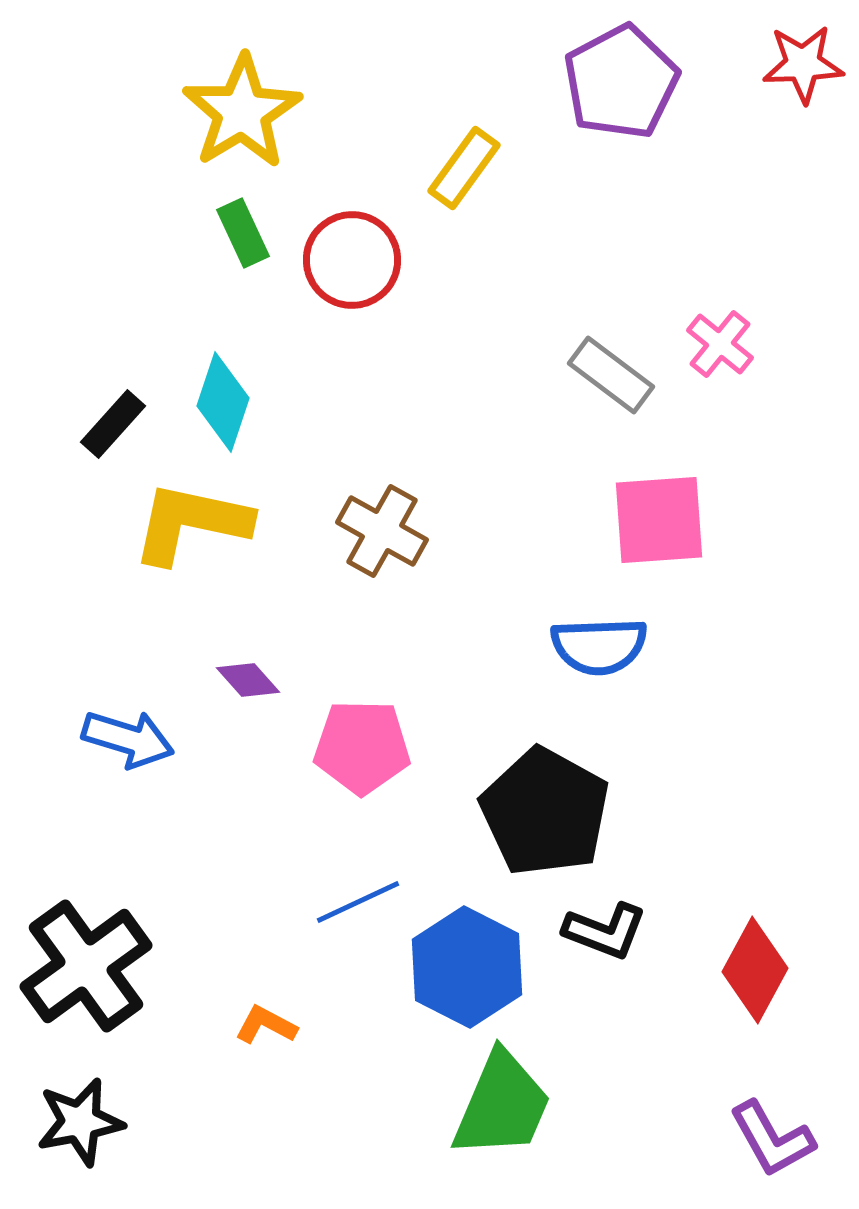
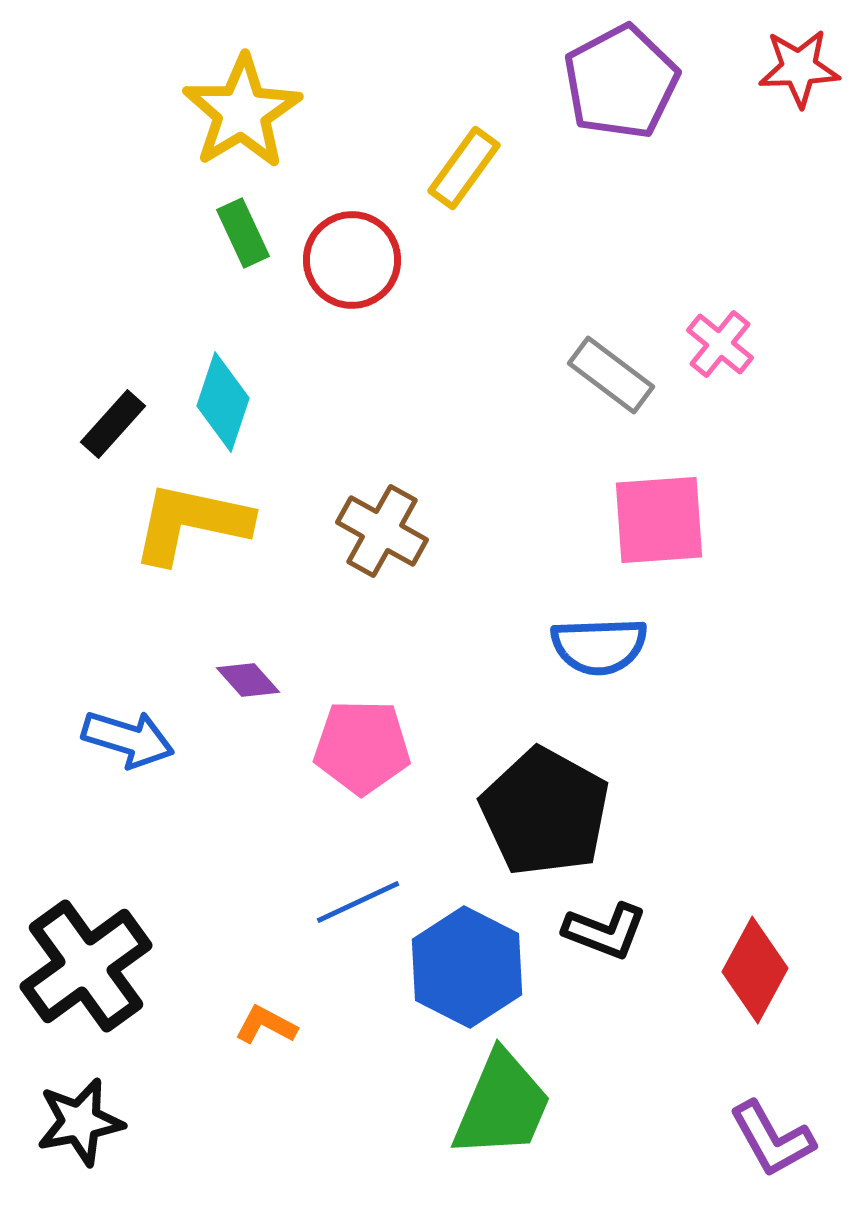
red star: moved 4 px left, 4 px down
